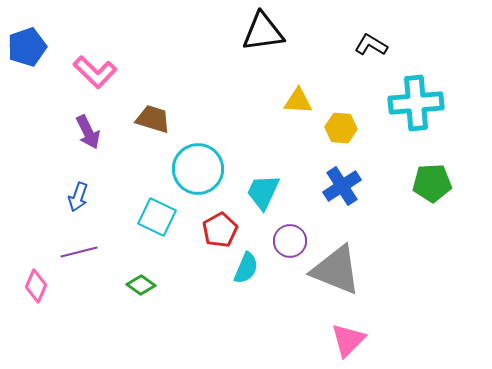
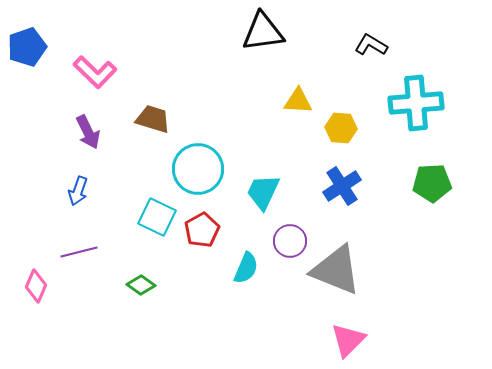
blue arrow: moved 6 px up
red pentagon: moved 18 px left
